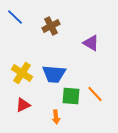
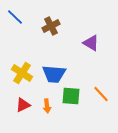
orange line: moved 6 px right
orange arrow: moved 9 px left, 11 px up
